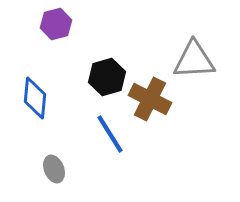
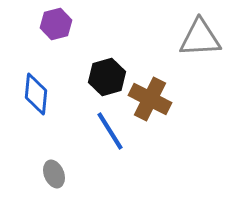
gray triangle: moved 6 px right, 22 px up
blue diamond: moved 1 px right, 4 px up
blue line: moved 3 px up
gray ellipse: moved 5 px down
